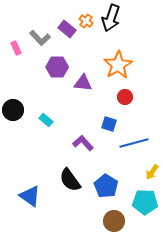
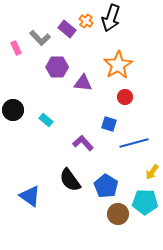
brown circle: moved 4 px right, 7 px up
